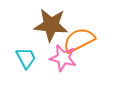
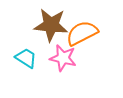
orange semicircle: moved 3 px right, 7 px up
cyan trapezoid: rotated 30 degrees counterclockwise
